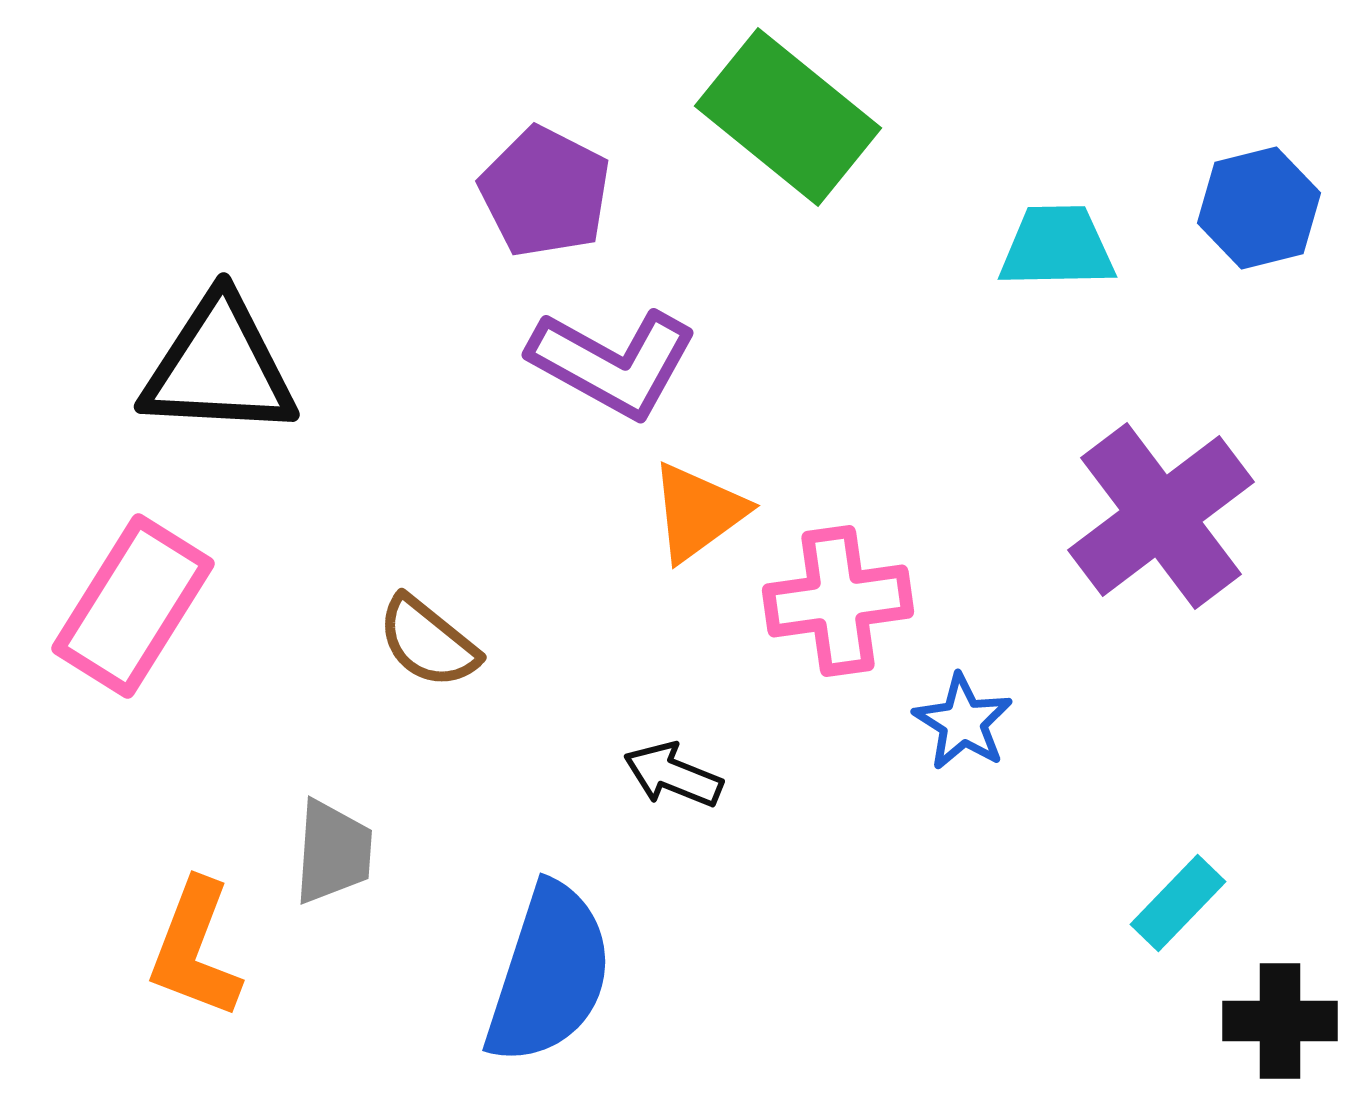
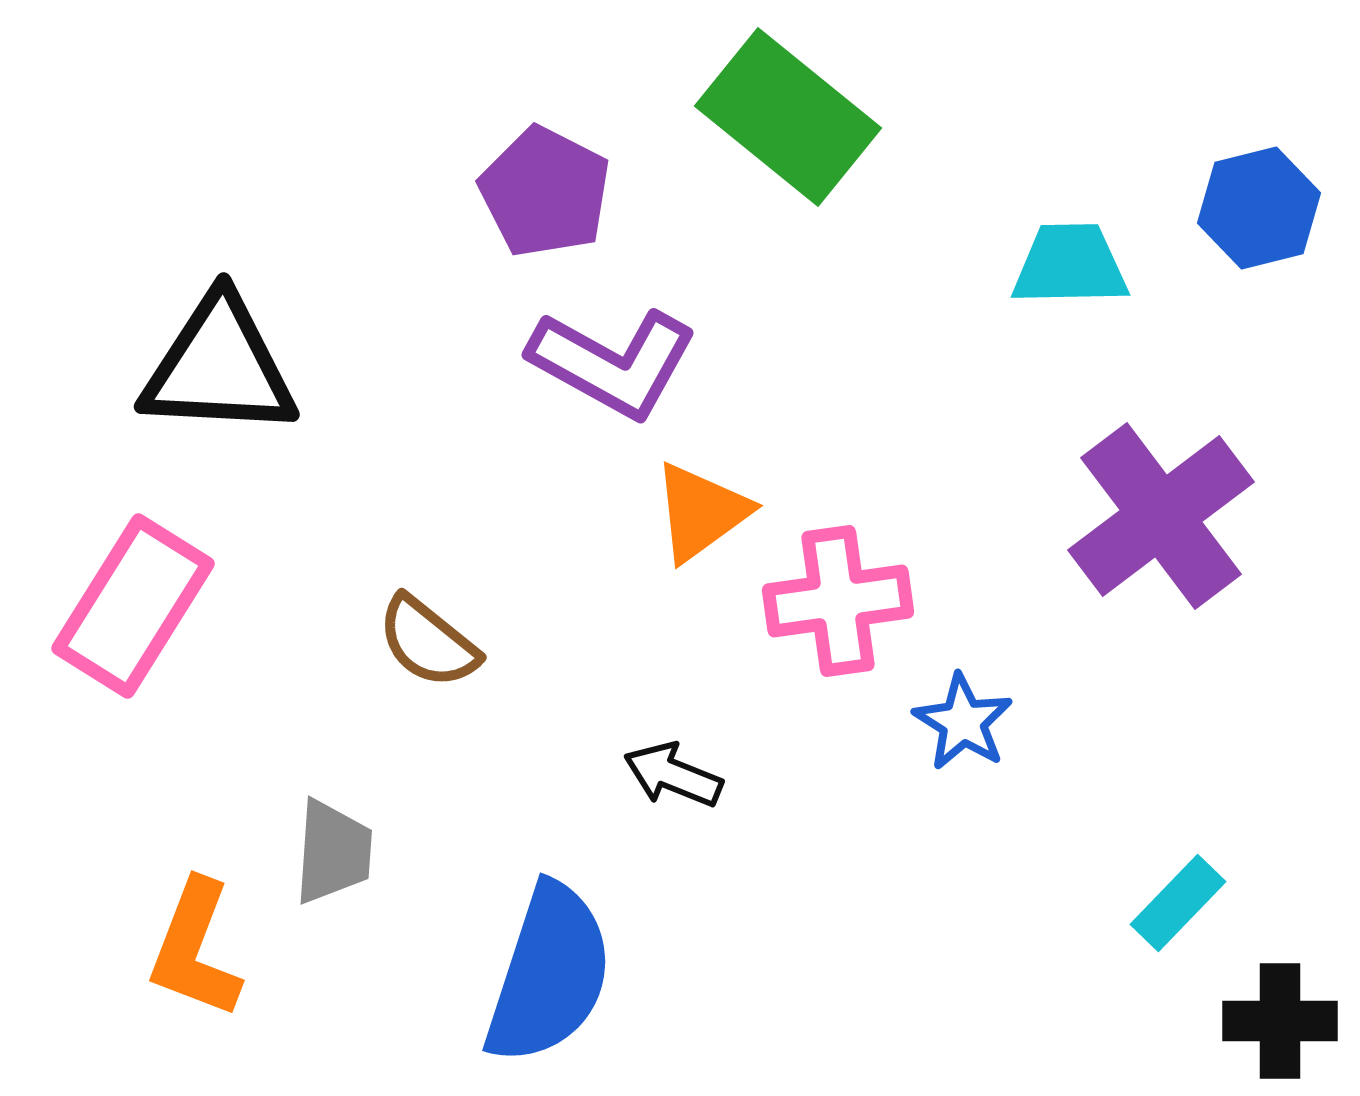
cyan trapezoid: moved 13 px right, 18 px down
orange triangle: moved 3 px right
